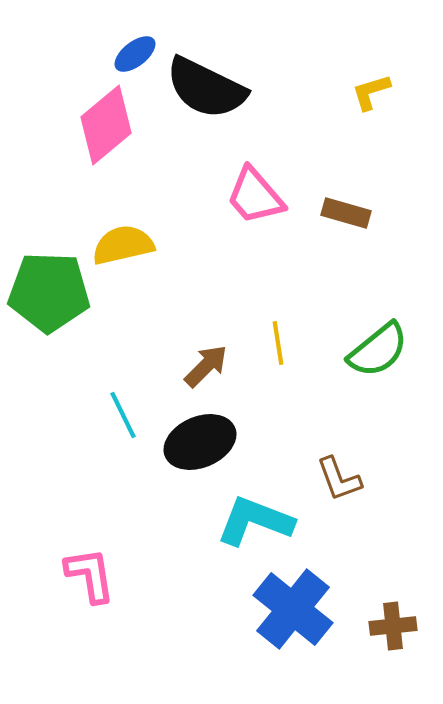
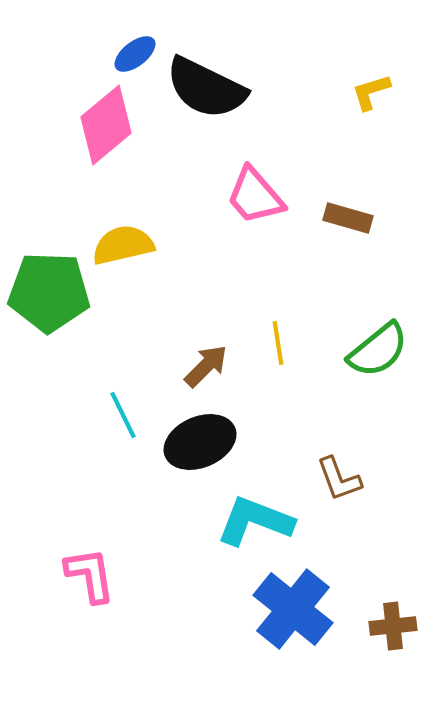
brown rectangle: moved 2 px right, 5 px down
